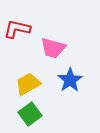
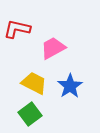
pink trapezoid: rotated 136 degrees clockwise
blue star: moved 6 px down
yellow trapezoid: moved 6 px right, 1 px up; rotated 56 degrees clockwise
